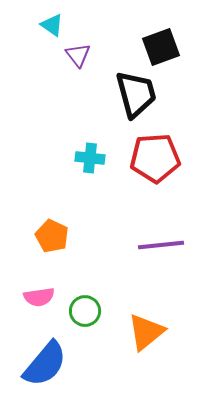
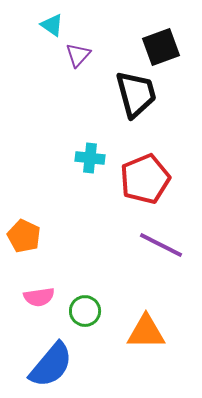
purple triangle: rotated 20 degrees clockwise
red pentagon: moved 10 px left, 21 px down; rotated 18 degrees counterclockwise
orange pentagon: moved 28 px left
purple line: rotated 33 degrees clockwise
orange triangle: rotated 39 degrees clockwise
blue semicircle: moved 6 px right, 1 px down
